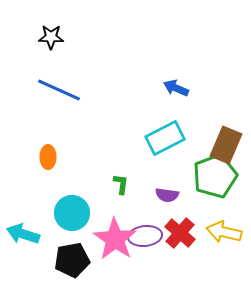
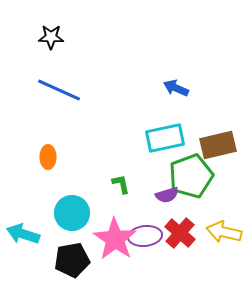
cyan rectangle: rotated 15 degrees clockwise
brown rectangle: moved 8 px left; rotated 54 degrees clockwise
green pentagon: moved 24 px left
green L-shape: rotated 20 degrees counterclockwise
purple semicircle: rotated 25 degrees counterclockwise
